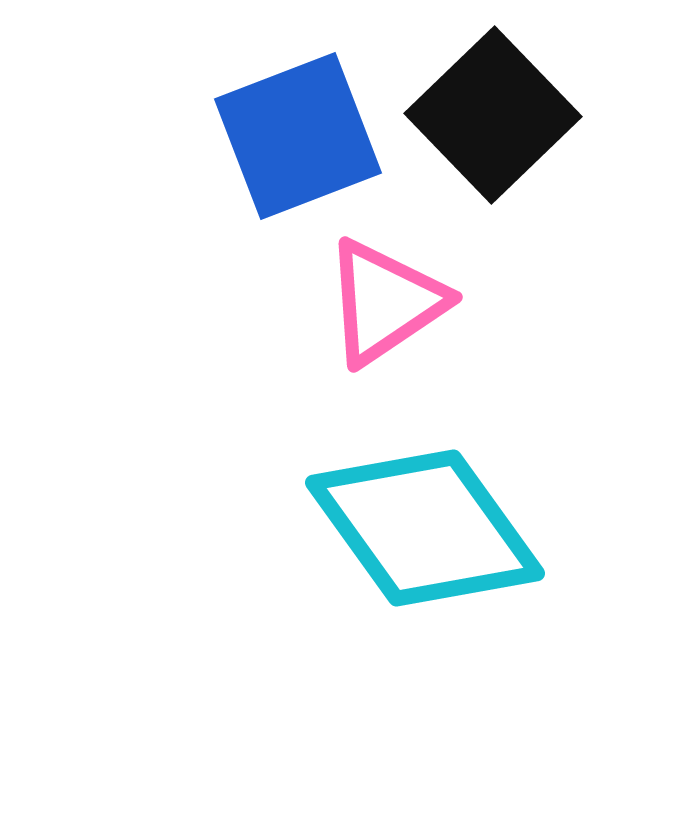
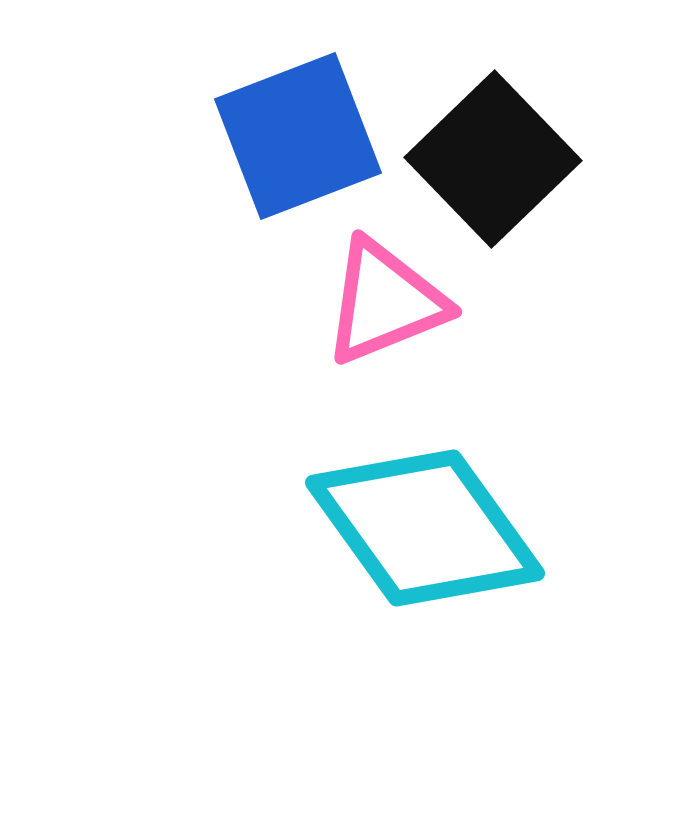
black square: moved 44 px down
pink triangle: rotated 12 degrees clockwise
